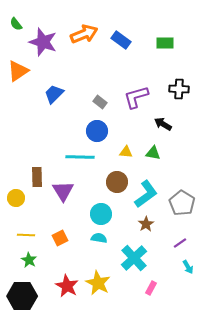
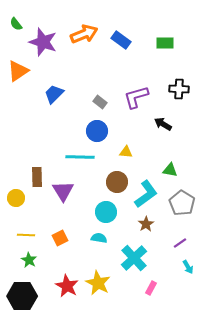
green triangle: moved 17 px right, 17 px down
cyan circle: moved 5 px right, 2 px up
